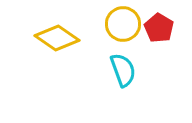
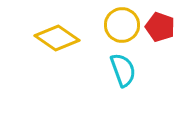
yellow circle: moved 1 px left, 1 px down
red pentagon: moved 1 px right, 1 px up; rotated 12 degrees counterclockwise
